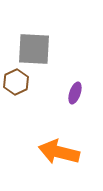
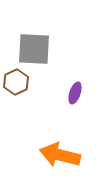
orange arrow: moved 1 px right, 3 px down
